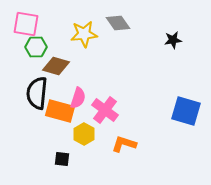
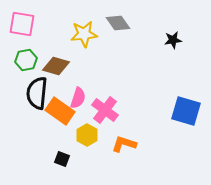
pink square: moved 4 px left
green hexagon: moved 10 px left, 13 px down; rotated 10 degrees counterclockwise
orange rectangle: rotated 20 degrees clockwise
yellow hexagon: moved 3 px right, 1 px down
black square: rotated 14 degrees clockwise
